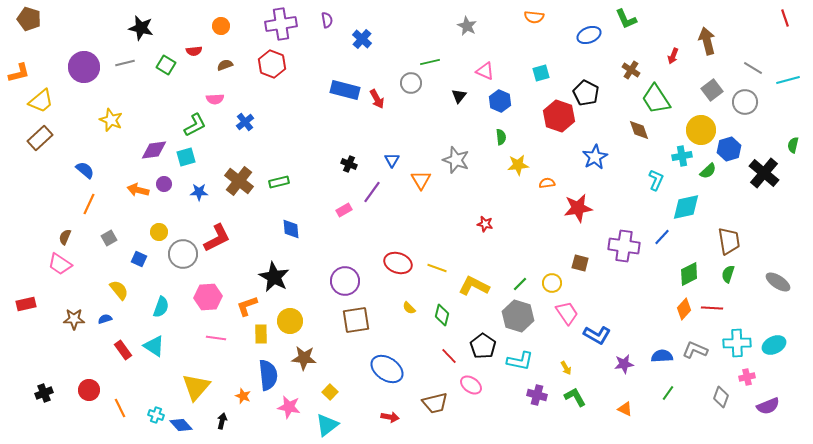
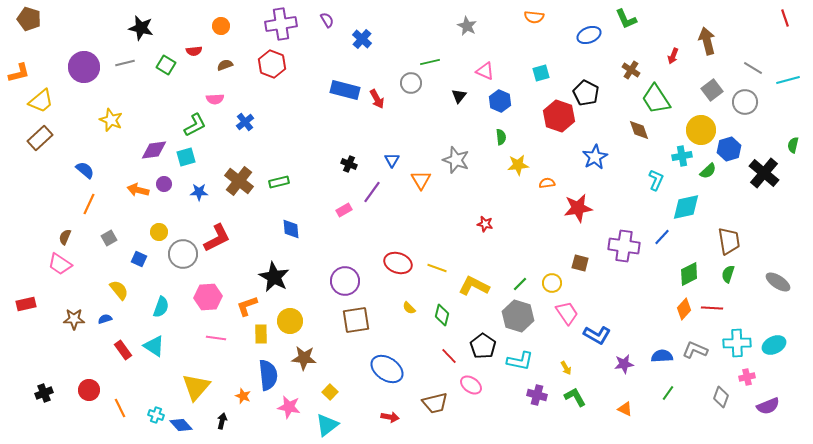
purple semicircle at (327, 20): rotated 21 degrees counterclockwise
